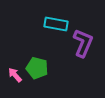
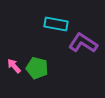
purple L-shape: rotated 80 degrees counterclockwise
pink arrow: moved 1 px left, 9 px up
